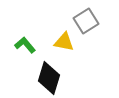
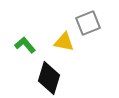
gray square: moved 2 px right, 2 px down; rotated 10 degrees clockwise
